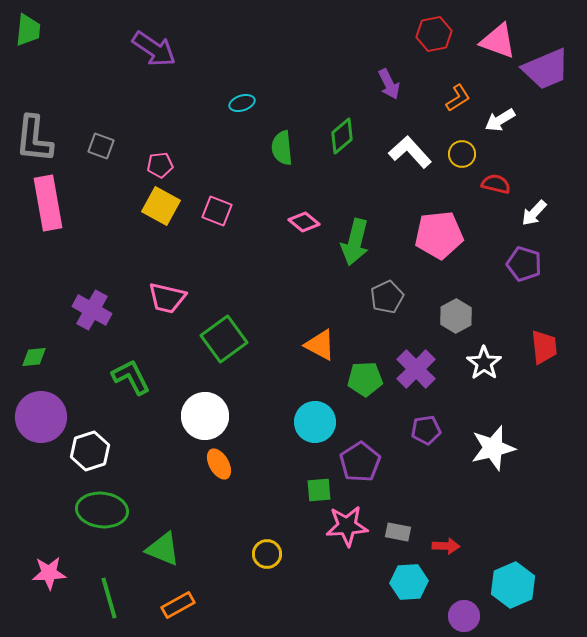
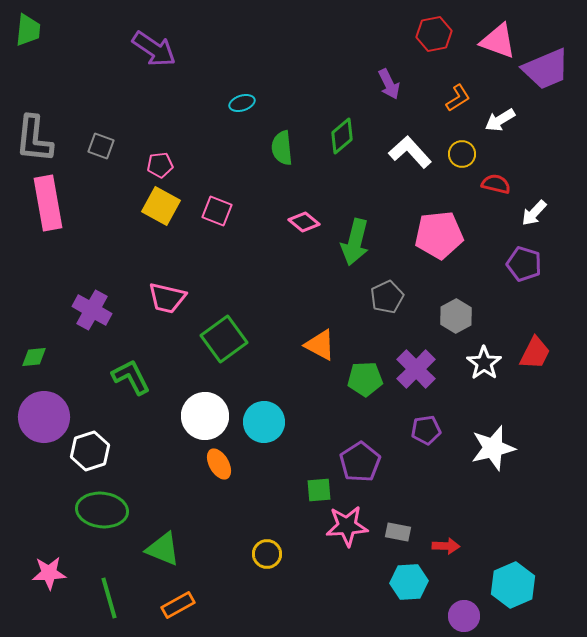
red trapezoid at (544, 347): moved 9 px left, 6 px down; rotated 33 degrees clockwise
purple circle at (41, 417): moved 3 px right
cyan circle at (315, 422): moved 51 px left
